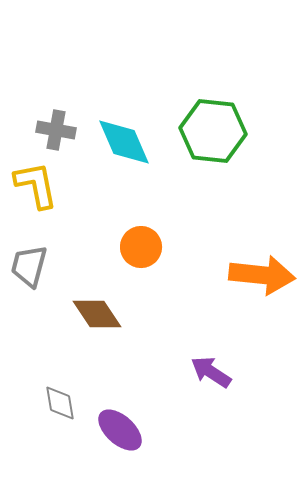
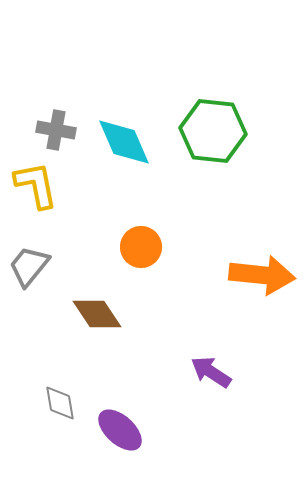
gray trapezoid: rotated 24 degrees clockwise
